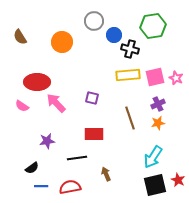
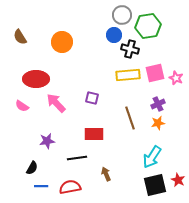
gray circle: moved 28 px right, 6 px up
green hexagon: moved 5 px left
pink square: moved 4 px up
red ellipse: moved 1 px left, 3 px up
cyan arrow: moved 1 px left
black semicircle: rotated 24 degrees counterclockwise
